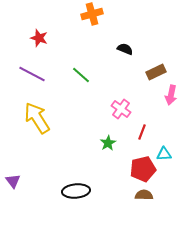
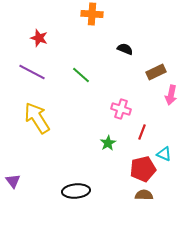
orange cross: rotated 20 degrees clockwise
purple line: moved 2 px up
pink cross: rotated 18 degrees counterclockwise
cyan triangle: rotated 28 degrees clockwise
